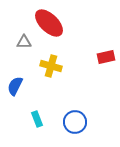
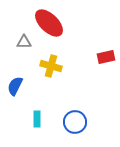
cyan rectangle: rotated 21 degrees clockwise
